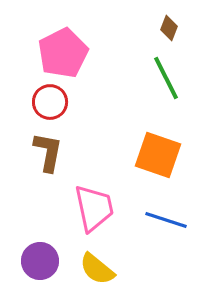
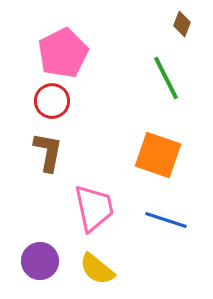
brown diamond: moved 13 px right, 4 px up
red circle: moved 2 px right, 1 px up
